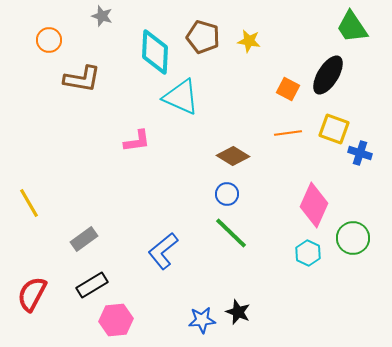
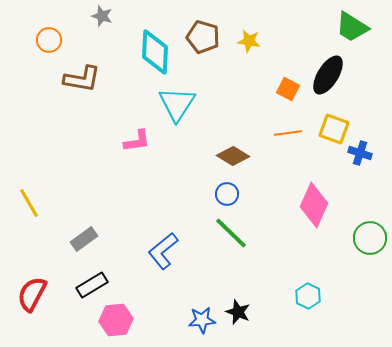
green trapezoid: rotated 24 degrees counterclockwise
cyan triangle: moved 4 px left, 7 px down; rotated 39 degrees clockwise
green circle: moved 17 px right
cyan hexagon: moved 43 px down
